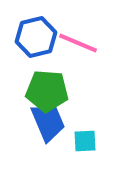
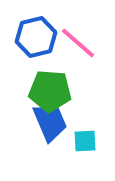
pink line: rotated 18 degrees clockwise
green pentagon: moved 3 px right
blue trapezoid: moved 2 px right
